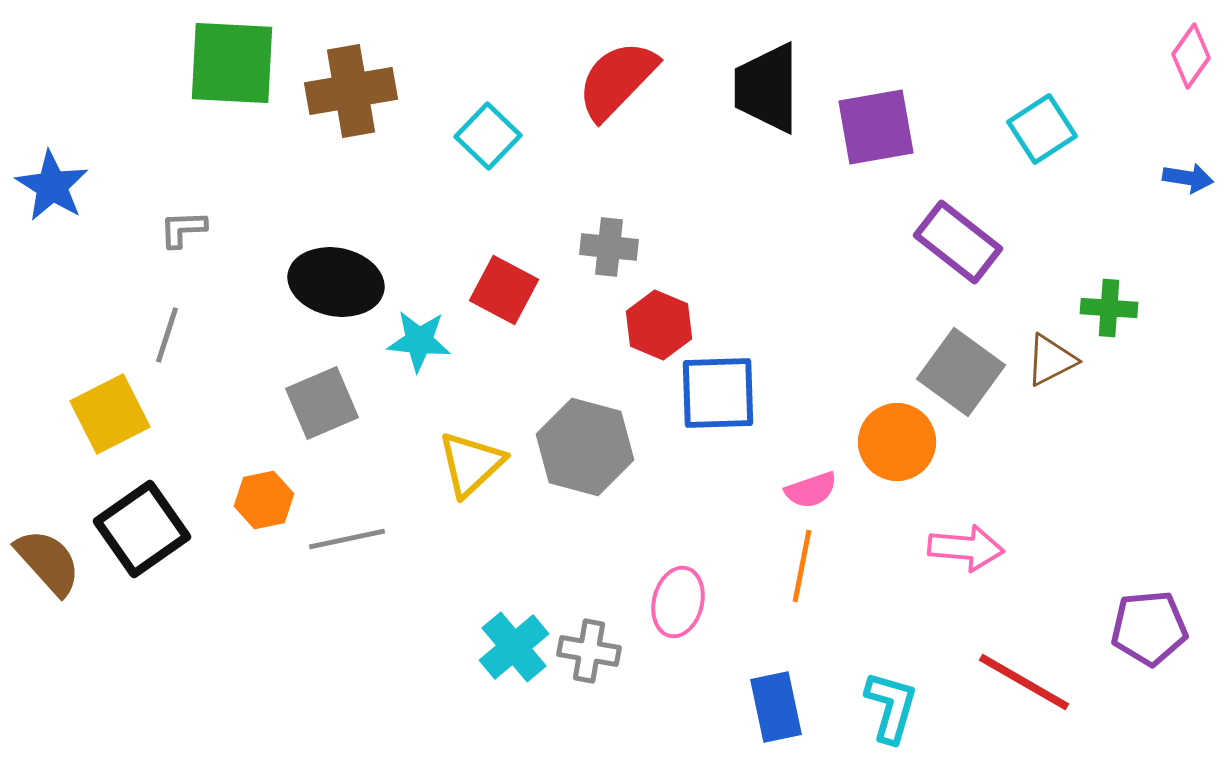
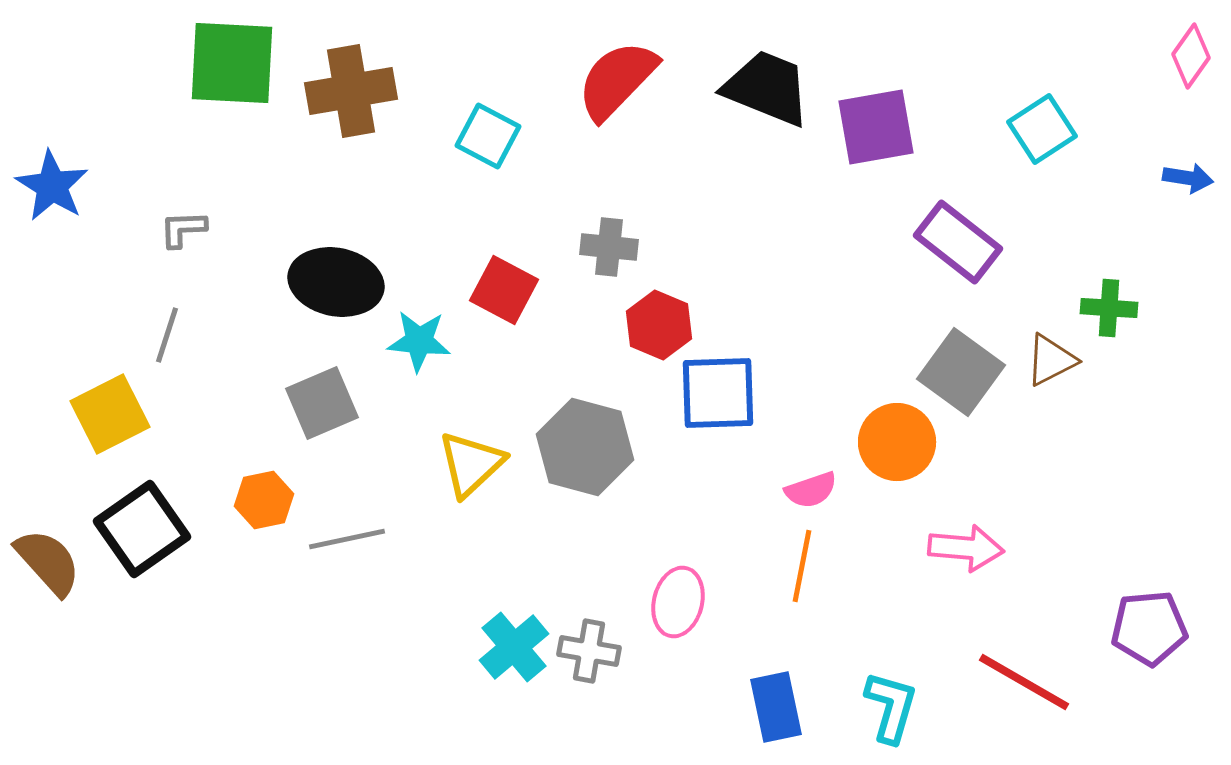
black trapezoid at (767, 88): rotated 112 degrees clockwise
cyan square at (488, 136): rotated 16 degrees counterclockwise
